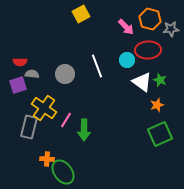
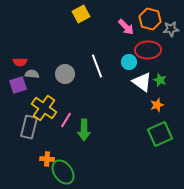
cyan circle: moved 2 px right, 2 px down
